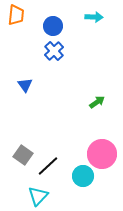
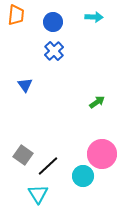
blue circle: moved 4 px up
cyan triangle: moved 2 px up; rotated 15 degrees counterclockwise
